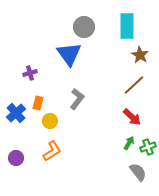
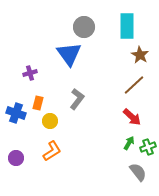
blue cross: rotated 30 degrees counterclockwise
